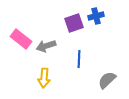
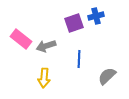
gray semicircle: moved 4 px up
